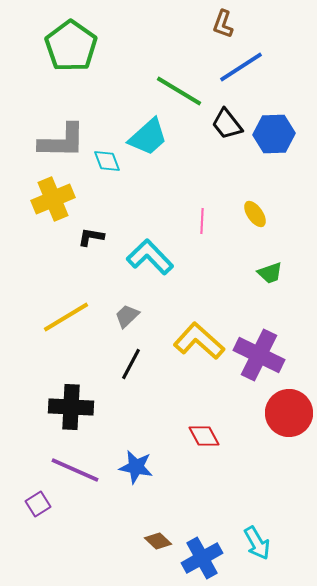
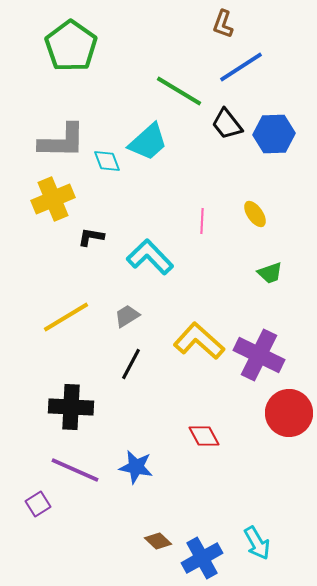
cyan trapezoid: moved 5 px down
gray trapezoid: rotated 12 degrees clockwise
